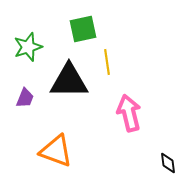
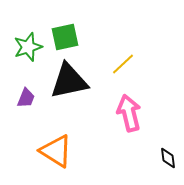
green square: moved 18 px left, 8 px down
yellow line: moved 16 px right, 2 px down; rotated 55 degrees clockwise
black triangle: rotated 12 degrees counterclockwise
purple trapezoid: moved 1 px right
orange triangle: rotated 12 degrees clockwise
black diamond: moved 5 px up
